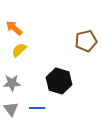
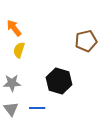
orange arrow: rotated 12 degrees clockwise
yellow semicircle: rotated 28 degrees counterclockwise
